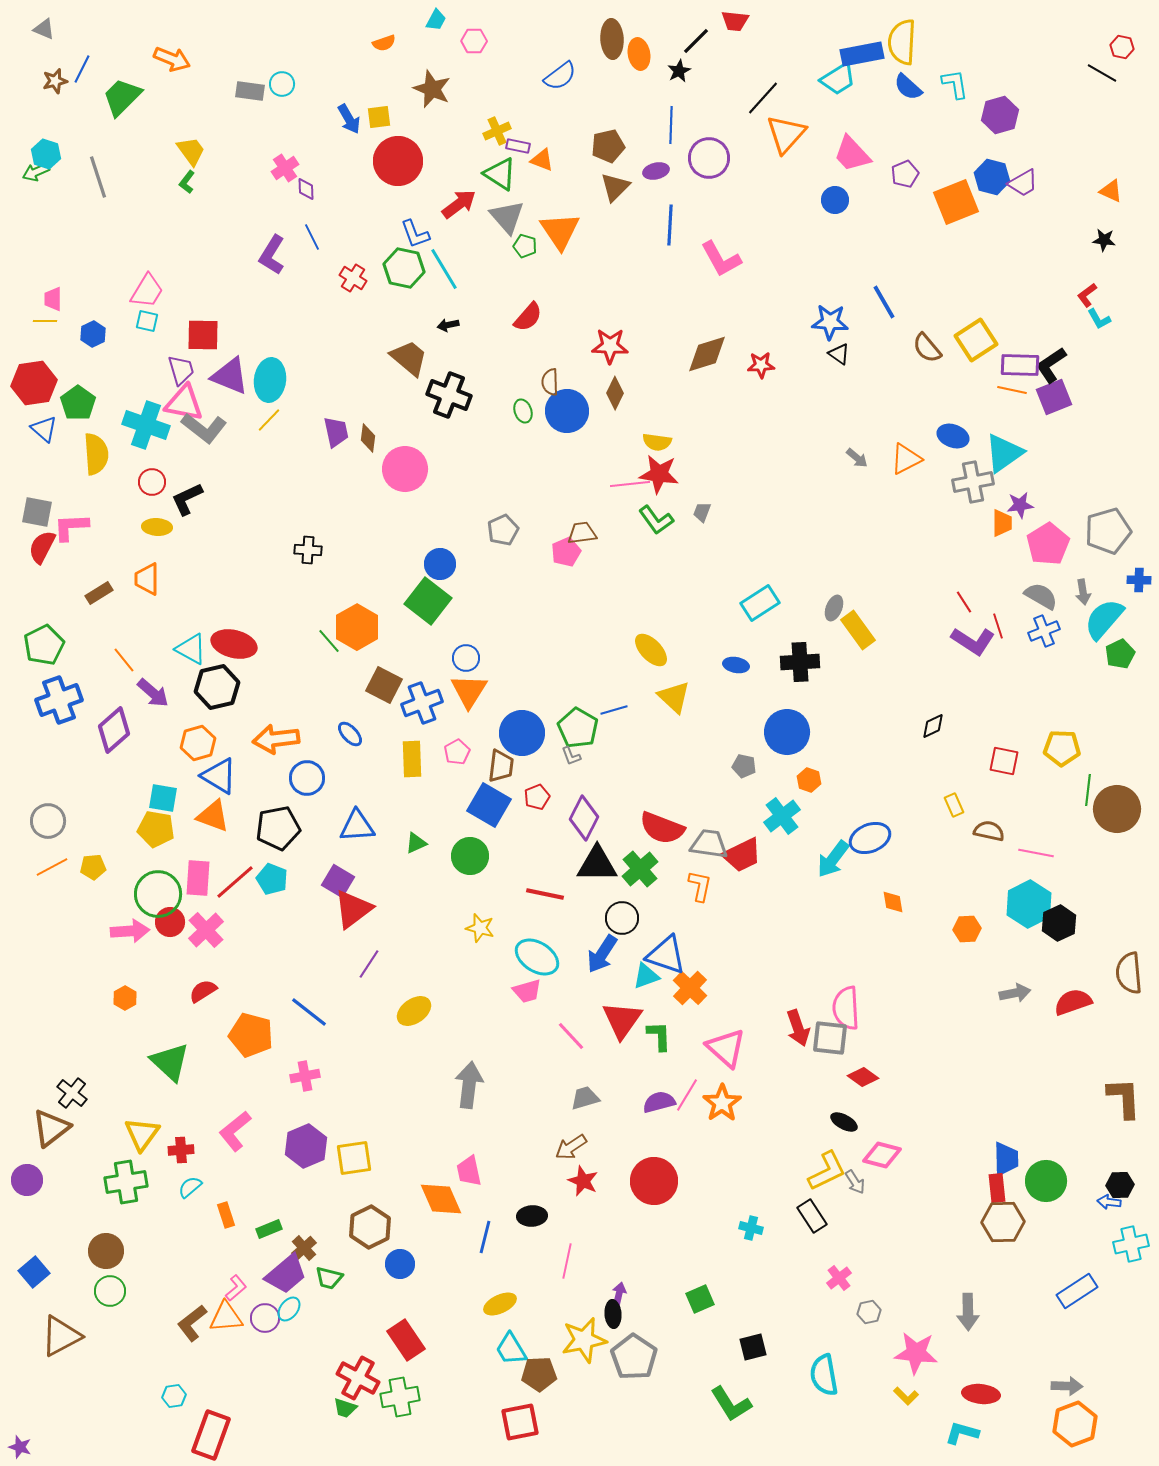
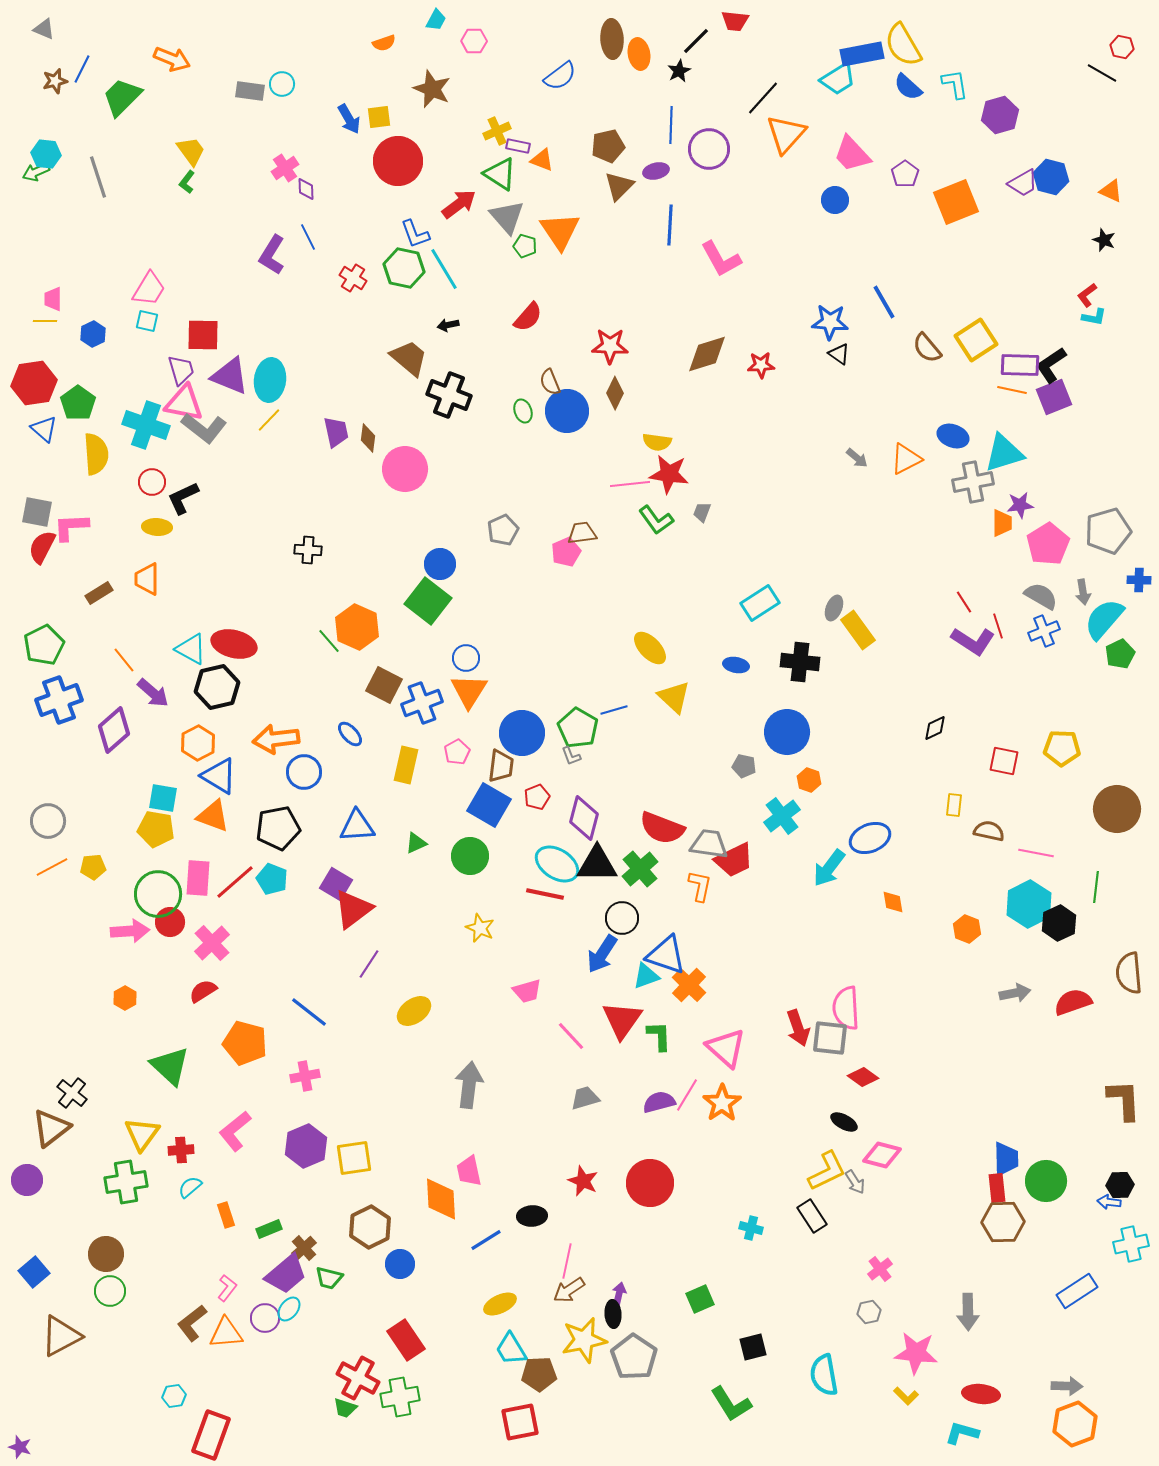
yellow semicircle at (902, 42): moved 1 px right, 3 px down; rotated 33 degrees counterclockwise
cyan hexagon at (46, 154): rotated 12 degrees counterclockwise
purple circle at (709, 158): moved 9 px up
purple pentagon at (905, 174): rotated 12 degrees counterclockwise
blue hexagon at (992, 177): moved 59 px right
brown triangle at (615, 187): moved 4 px right, 1 px up
blue line at (312, 237): moved 4 px left
black star at (1104, 240): rotated 15 degrees clockwise
pink trapezoid at (147, 291): moved 2 px right, 2 px up
cyan L-shape at (1099, 319): moved 5 px left, 2 px up; rotated 50 degrees counterclockwise
brown semicircle at (550, 382): rotated 20 degrees counterclockwise
cyan triangle at (1004, 453): rotated 18 degrees clockwise
red star at (659, 474): moved 10 px right
black L-shape at (187, 499): moved 4 px left, 1 px up
orange hexagon at (357, 627): rotated 6 degrees counterclockwise
yellow ellipse at (651, 650): moved 1 px left, 2 px up
black cross at (800, 662): rotated 9 degrees clockwise
black diamond at (933, 726): moved 2 px right, 2 px down
orange hexagon at (198, 743): rotated 12 degrees counterclockwise
yellow rectangle at (412, 759): moved 6 px left, 6 px down; rotated 15 degrees clockwise
blue circle at (307, 778): moved 3 px left, 6 px up
green line at (1088, 790): moved 8 px right, 97 px down
yellow rectangle at (954, 805): rotated 30 degrees clockwise
purple diamond at (584, 818): rotated 12 degrees counterclockwise
red trapezoid at (742, 855): moved 8 px left, 5 px down
cyan arrow at (833, 859): moved 4 px left, 9 px down
purple square at (338, 881): moved 2 px left, 3 px down
yellow star at (480, 928): rotated 8 degrees clockwise
orange hexagon at (967, 929): rotated 24 degrees clockwise
pink cross at (206, 930): moved 6 px right, 13 px down
cyan ellipse at (537, 957): moved 20 px right, 93 px up
orange cross at (690, 988): moved 1 px left, 3 px up
orange pentagon at (251, 1035): moved 6 px left, 8 px down
green triangle at (170, 1062): moved 4 px down
brown L-shape at (1124, 1098): moved 2 px down
brown arrow at (571, 1147): moved 2 px left, 143 px down
red circle at (654, 1181): moved 4 px left, 2 px down
orange diamond at (441, 1199): rotated 21 degrees clockwise
blue line at (485, 1237): moved 1 px right, 3 px down; rotated 44 degrees clockwise
brown circle at (106, 1251): moved 3 px down
pink cross at (839, 1278): moved 41 px right, 9 px up
pink L-shape at (236, 1288): moved 9 px left; rotated 12 degrees counterclockwise
orange triangle at (226, 1317): moved 16 px down
